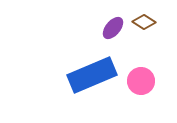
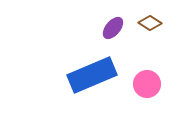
brown diamond: moved 6 px right, 1 px down
pink circle: moved 6 px right, 3 px down
